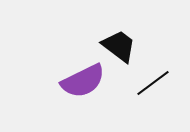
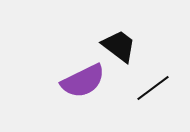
black line: moved 5 px down
